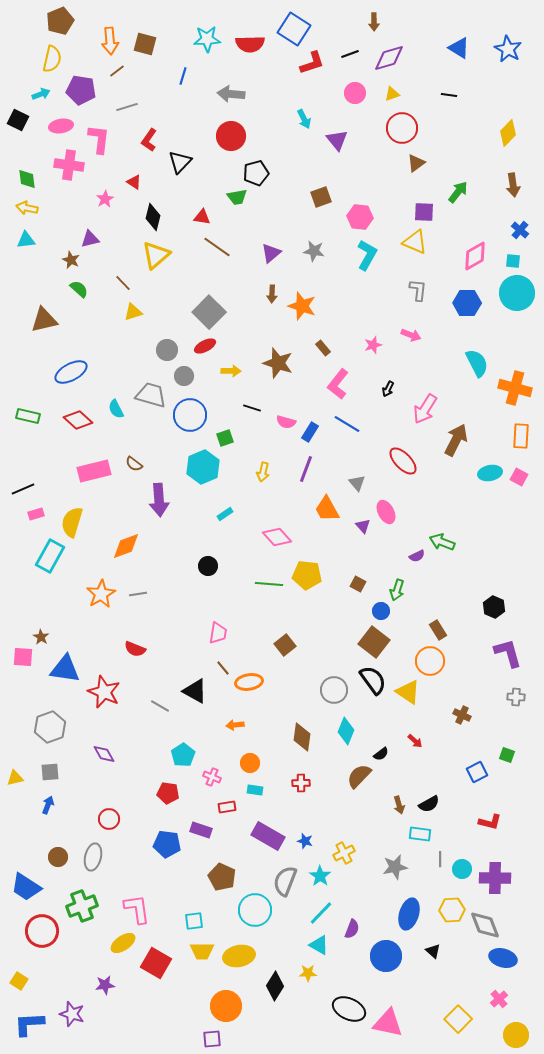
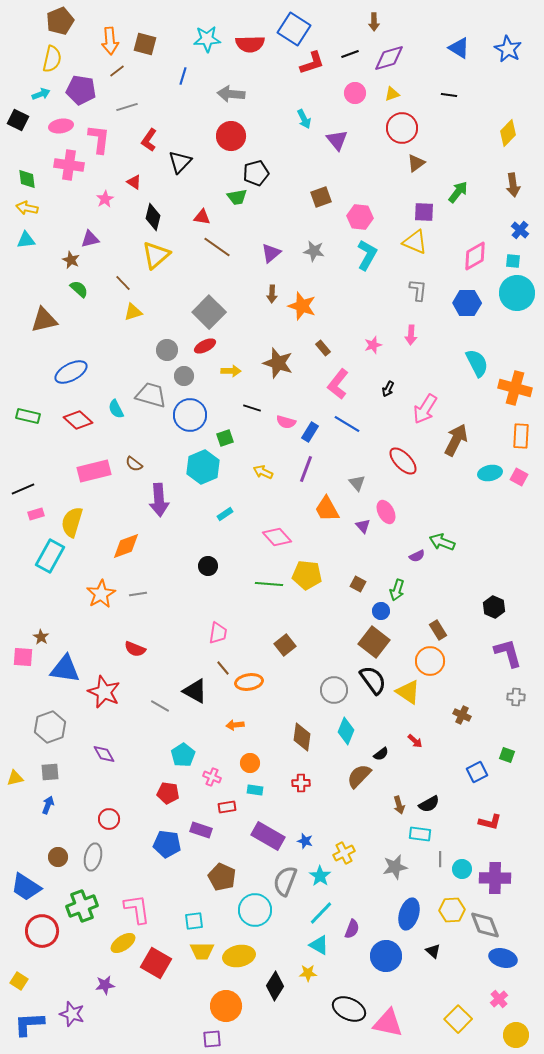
pink arrow at (411, 335): rotated 72 degrees clockwise
yellow arrow at (263, 472): rotated 102 degrees clockwise
